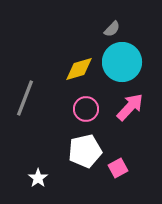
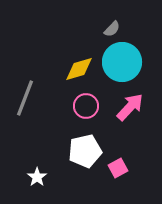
pink circle: moved 3 px up
white star: moved 1 px left, 1 px up
